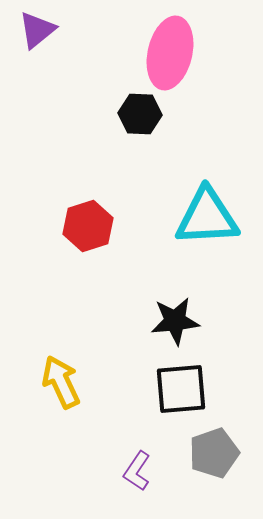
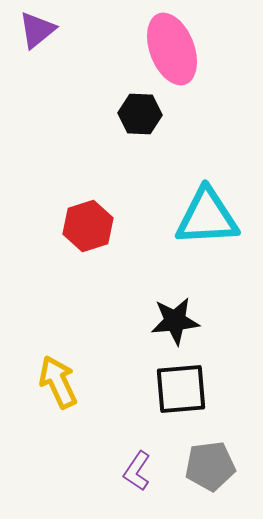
pink ellipse: moved 2 px right, 4 px up; rotated 34 degrees counterclockwise
yellow arrow: moved 3 px left
gray pentagon: moved 4 px left, 13 px down; rotated 12 degrees clockwise
